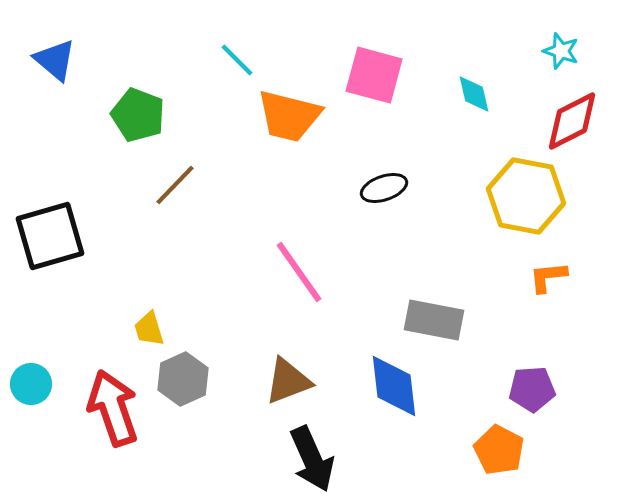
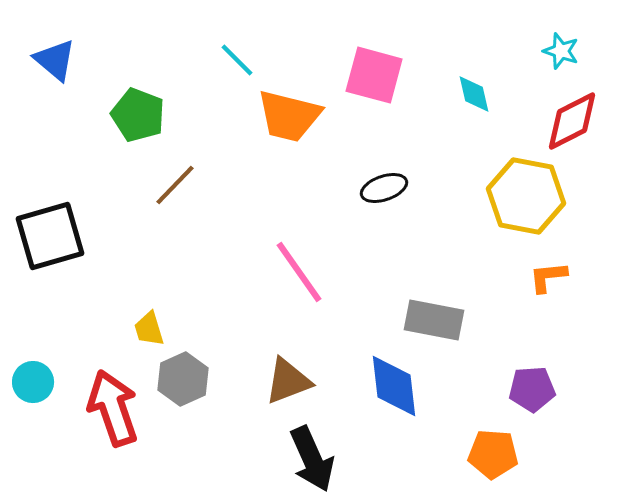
cyan circle: moved 2 px right, 2 px up
orange pentagon: moved 6 px left, 4 px down; rotated 24 degrees counterclockwise
